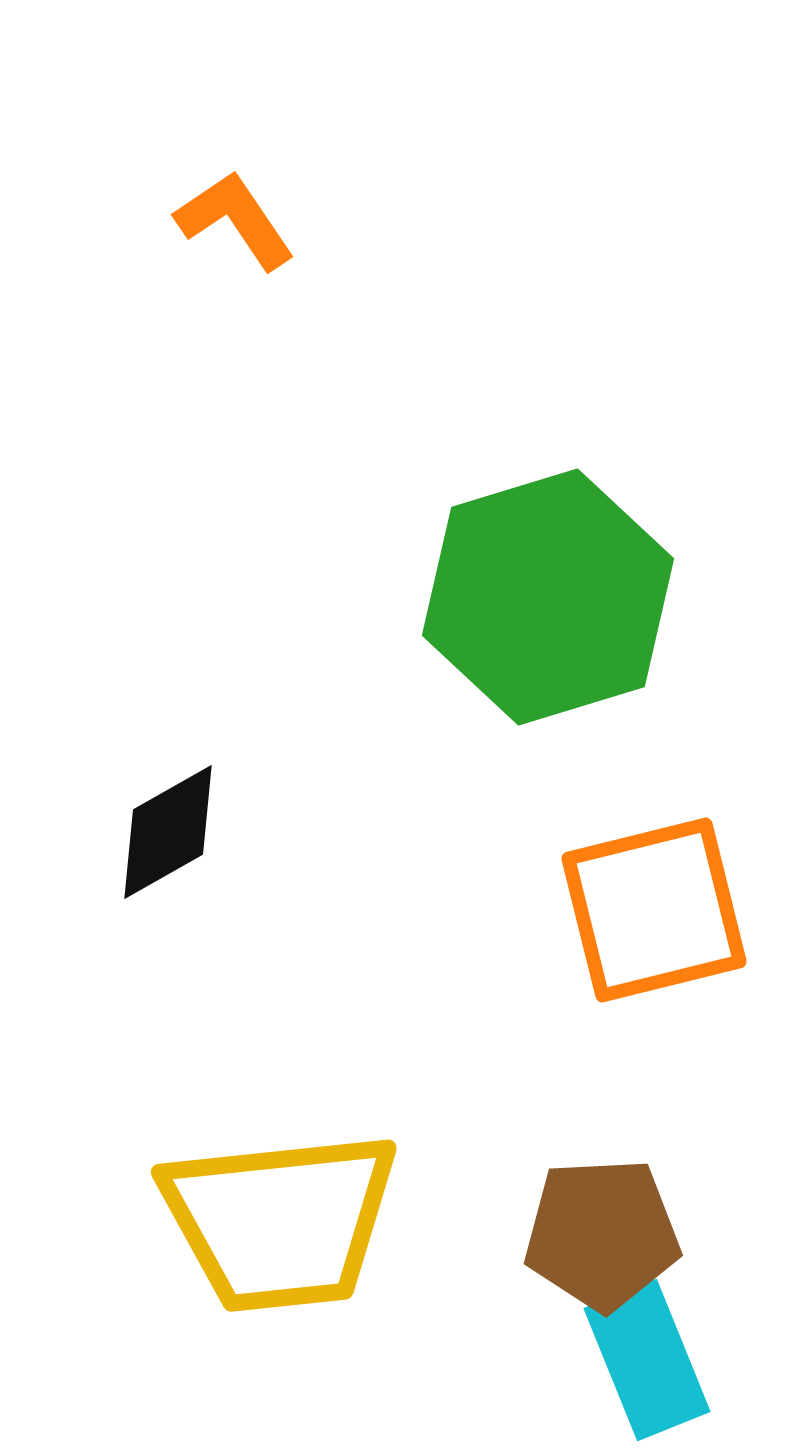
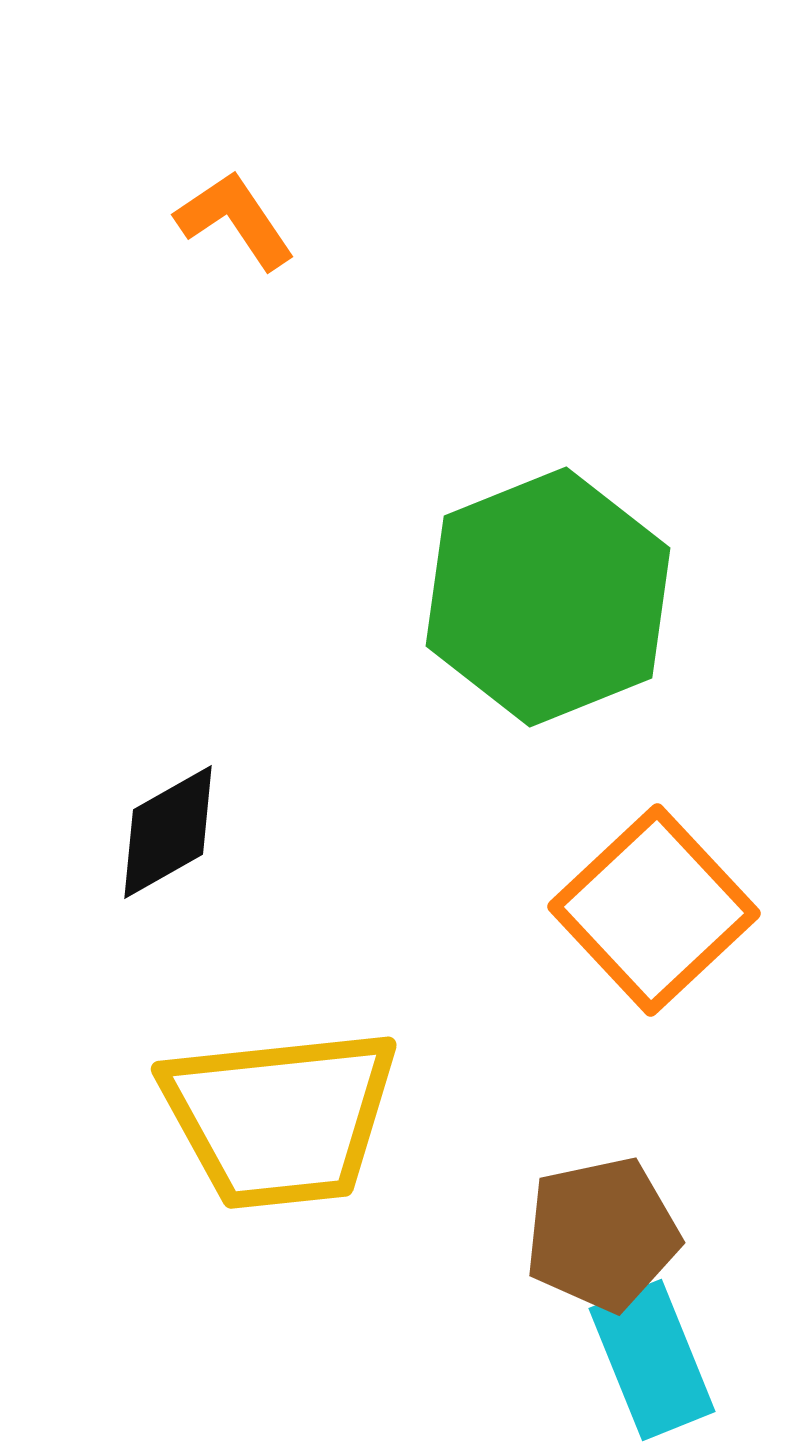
green hexagon: rotated 5 degrees counterclockwise
orange square: rotated 29 degrees counterclockwise
yellow trapezoid: moved 103 px up
brown pentagon: rotated 9 degrees counterclockwise
cyan rectangle: moved 5 px right
